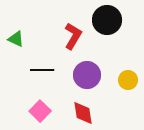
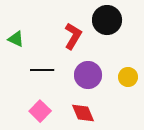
purple circle: moved 1 px right
yellow circle: moved 3 px up
red diamond: rotated 15 degrees counterclockwise
